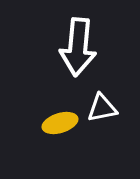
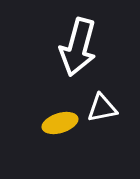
white arrow: rotated 10 degrees clockwise
